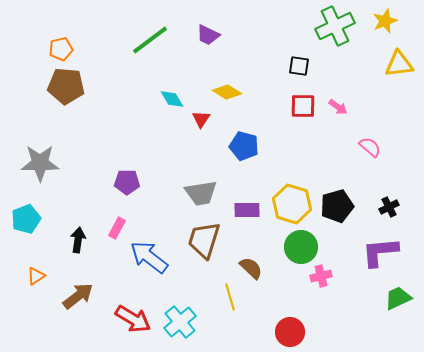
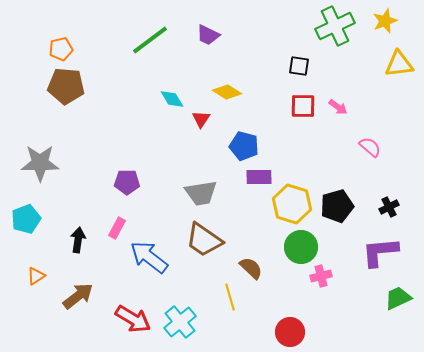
purple rectangle: moved 12 px right, 33 px up
brown trapezoid: rotated 72 degrees counterclockwise
